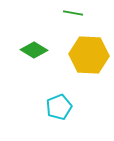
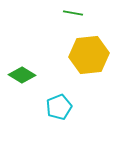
green diamond: moved 12 px left, 25 px down
yellow hexagon: rotated 9 degrees counterclockwise
